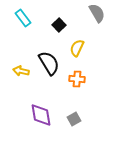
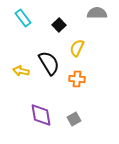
gray semicircle: rotated 60 degrees counterclockwise
